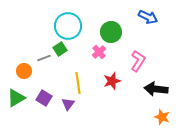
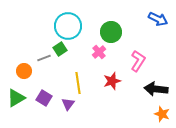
blue arrow: moved 10 px right, 2 px down
orange star: moved 3 px up
